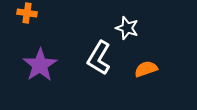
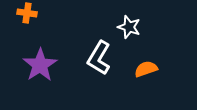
white star: moved 2 px right, 1 px up
